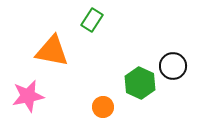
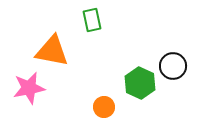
green rectangle: rotated 45 degrees counterclockwise
pink star: moved 1 px right, 8 px up
orange circle: moved 1 px right
